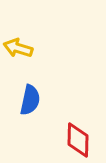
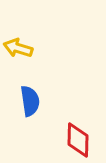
blue semicircle: moved 1 px down; rotated 20 degrees counterclockwise
